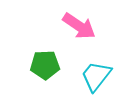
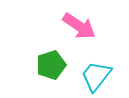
green pentagon: moved 6 px right; rotated 16 degrees counterclockwise
